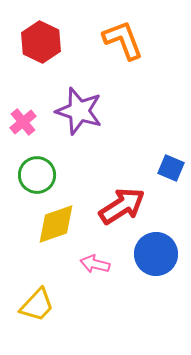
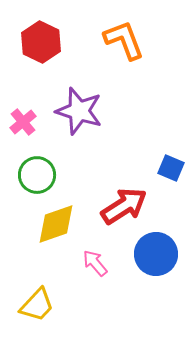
orange L-shape: moved 1 px right
red arrow: moved 2 px right
pink arrow: moved 1 px up; rotated 36 degrees clockwise
